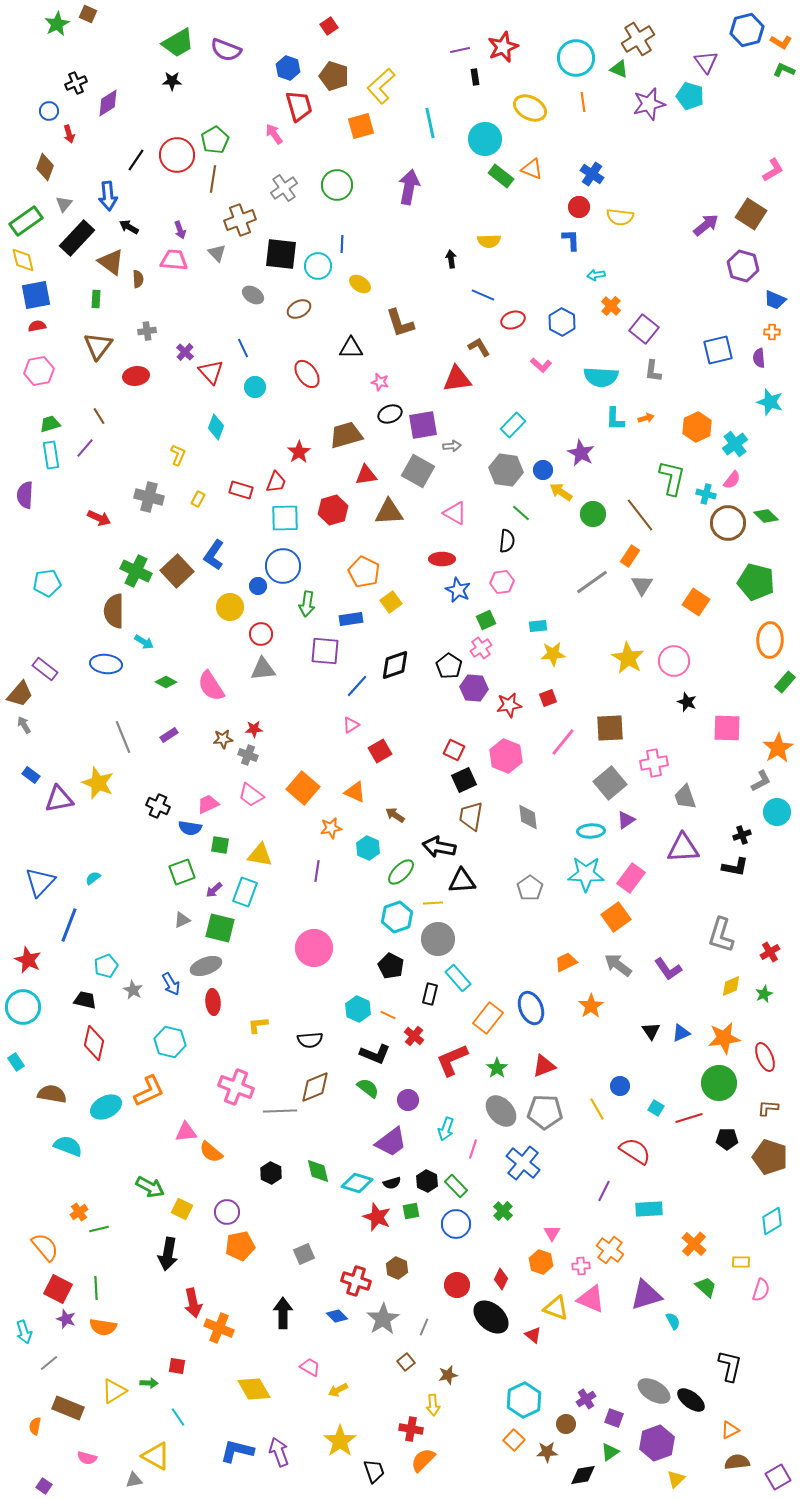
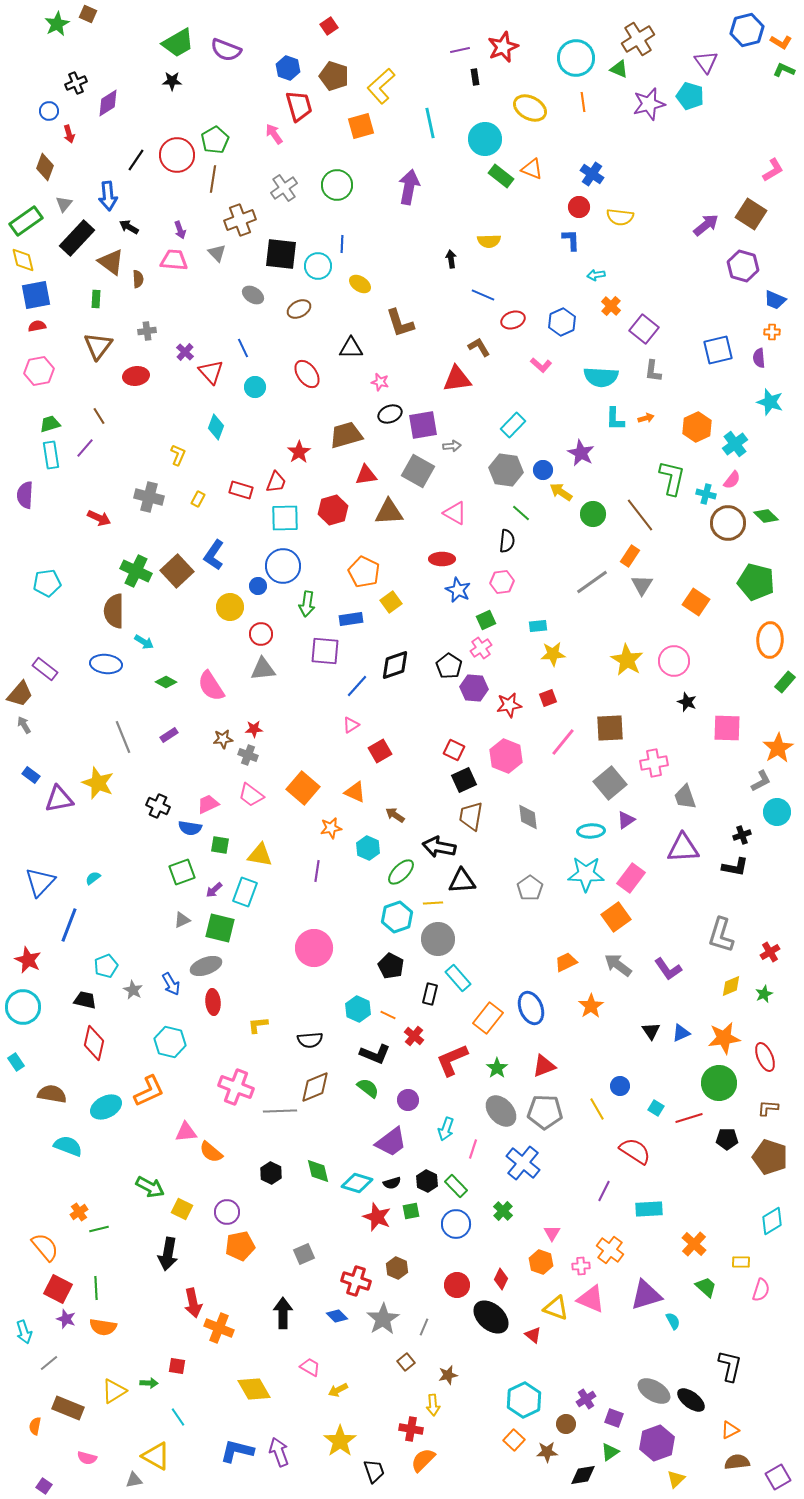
blue hexagon at (562, 322): rotated 8 degrees clockwise
yellow star at (628, 658): moved 1 px left, 2 px down
